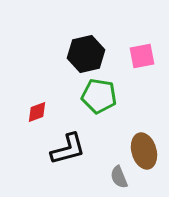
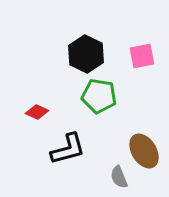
black hexagon: rotated 21 degrees counterclockwise
red diamond: rotated 45 degrees clockwise
brown ellipse: rotated 16 degrees counterclockwise
